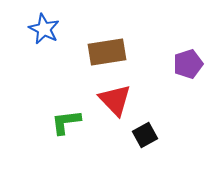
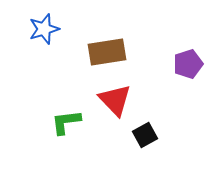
blue star: rotated 28 degrees clockwise
